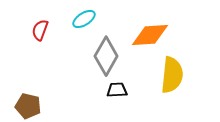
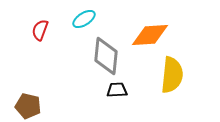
gray diamond: rotated 24 degrees counterclockwise
